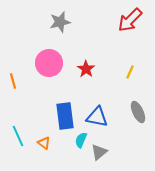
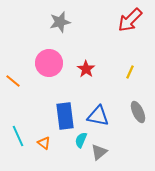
orange line: rotated 35 degrees counterclockwise
blue triangle: moved 1 px right, 1 px up
